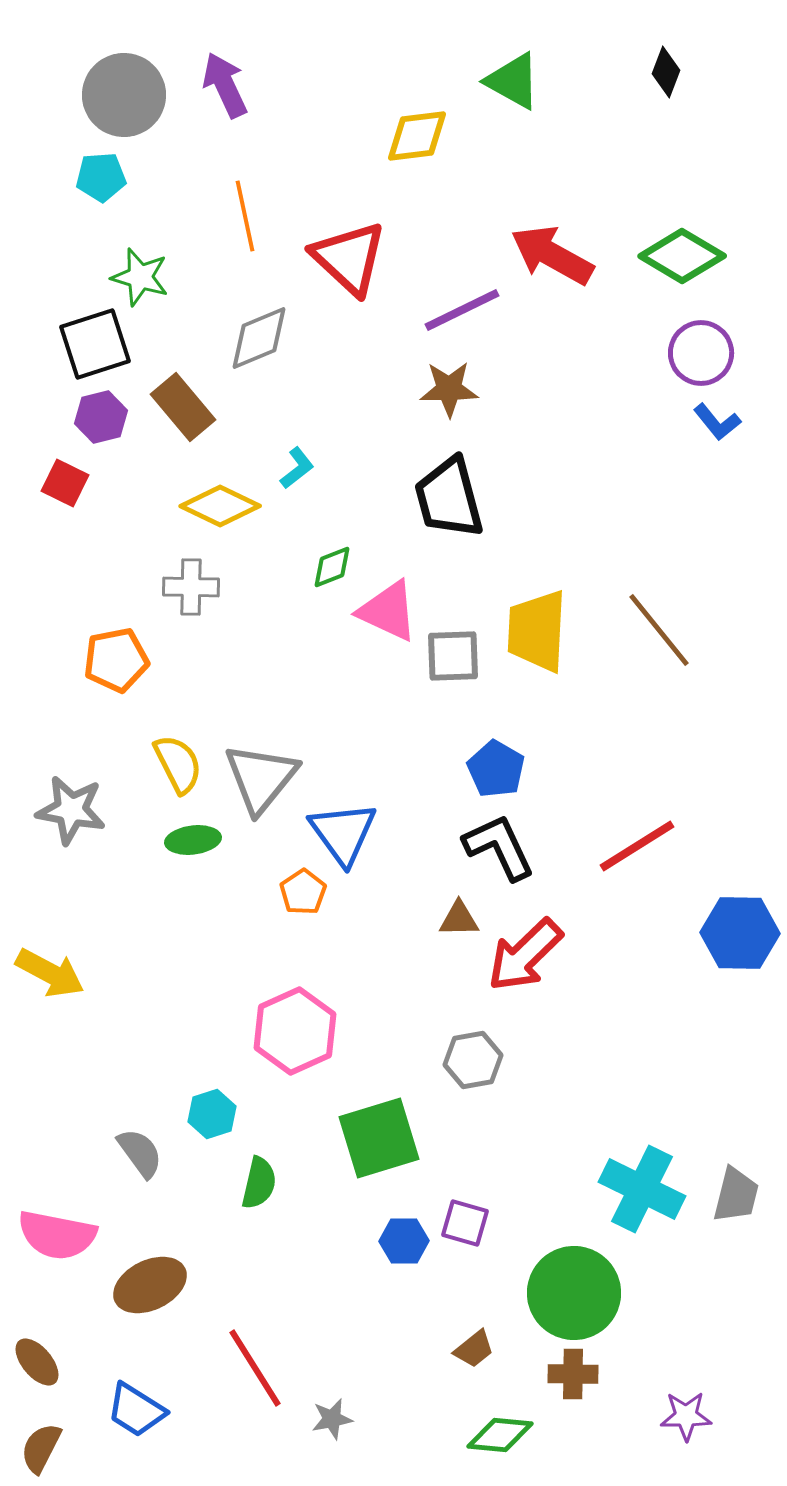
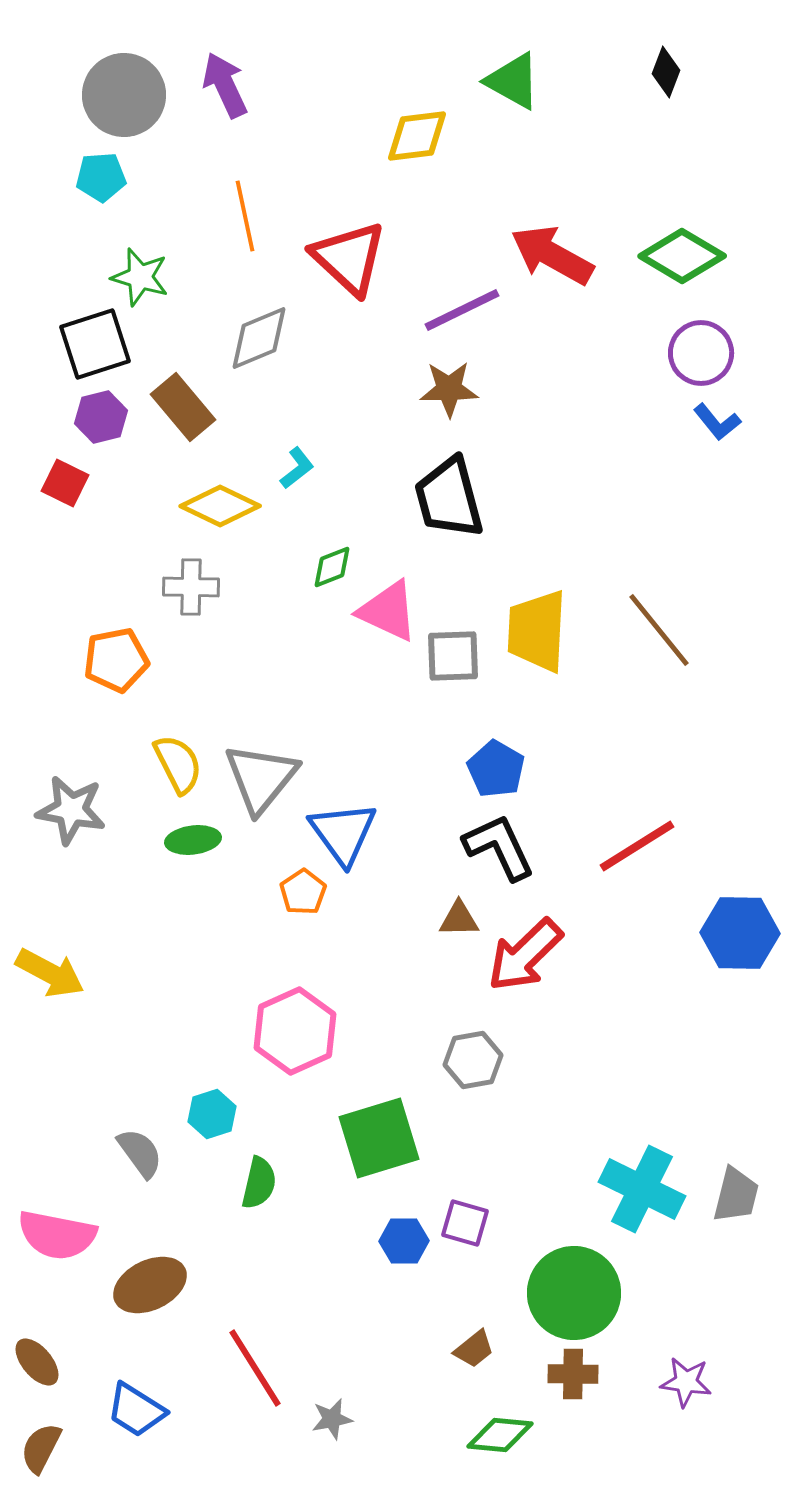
purple star at (686, 1416): moved 34 px up; rotated 9 degrees clockwise
